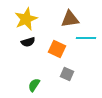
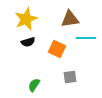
gray square: moved 3 px right, 3 px down; rotated 32 degrees counterclockwise
